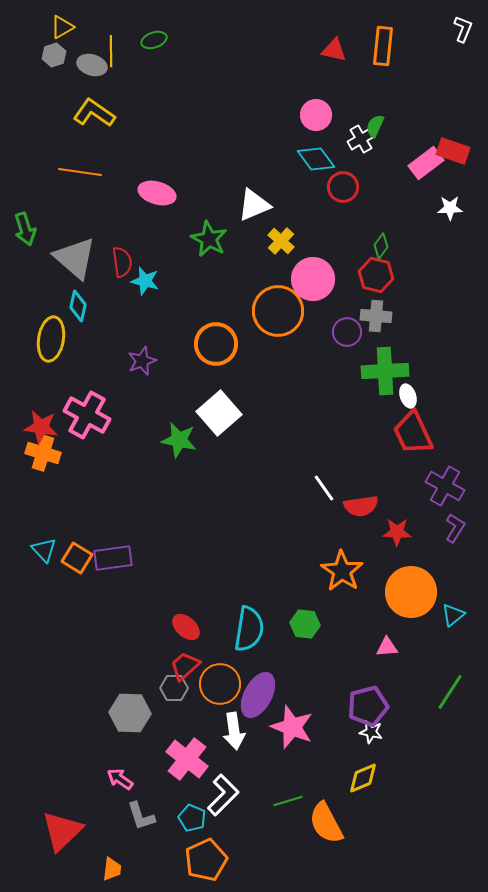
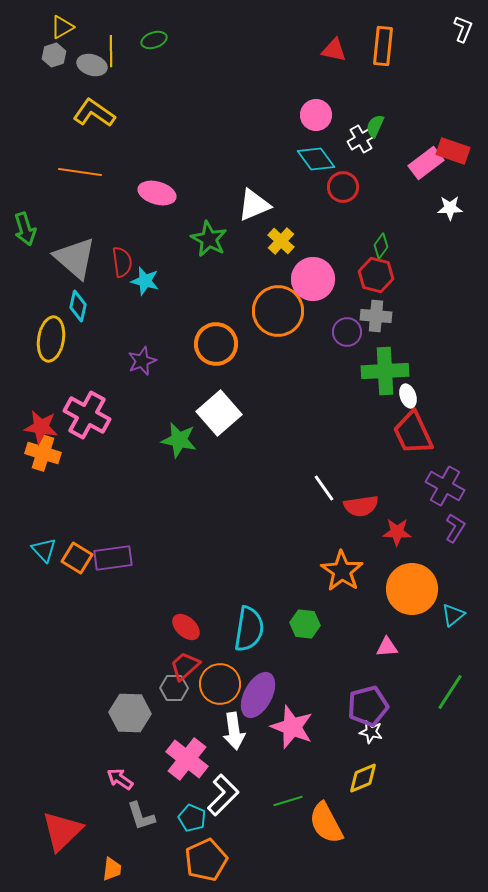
orange circle at (411, 592): moved 1 px right, 3 px up
